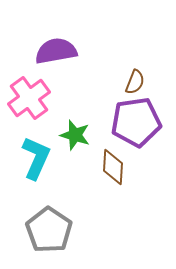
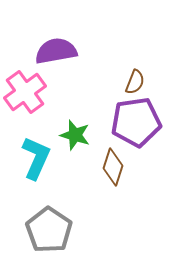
pink cross: moved 4 px left, 6 px up
brown diamond: rotated 15 degrees clockwise
